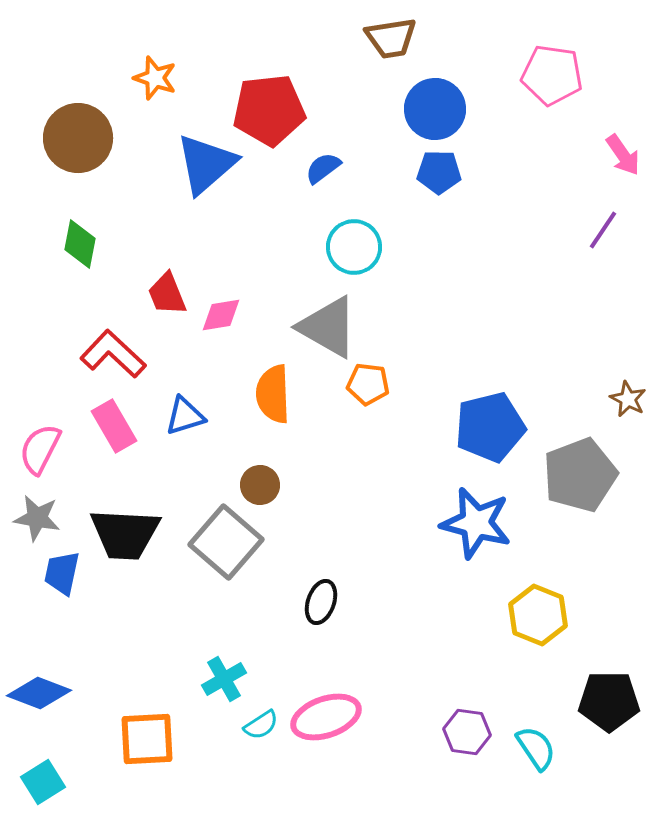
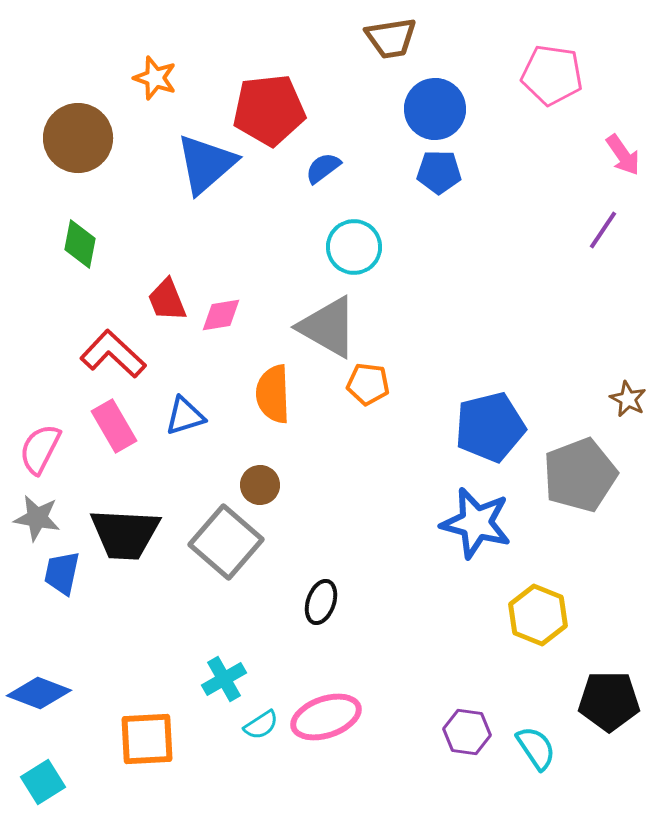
red trapezoid at (167, 294): moved 6 px down
